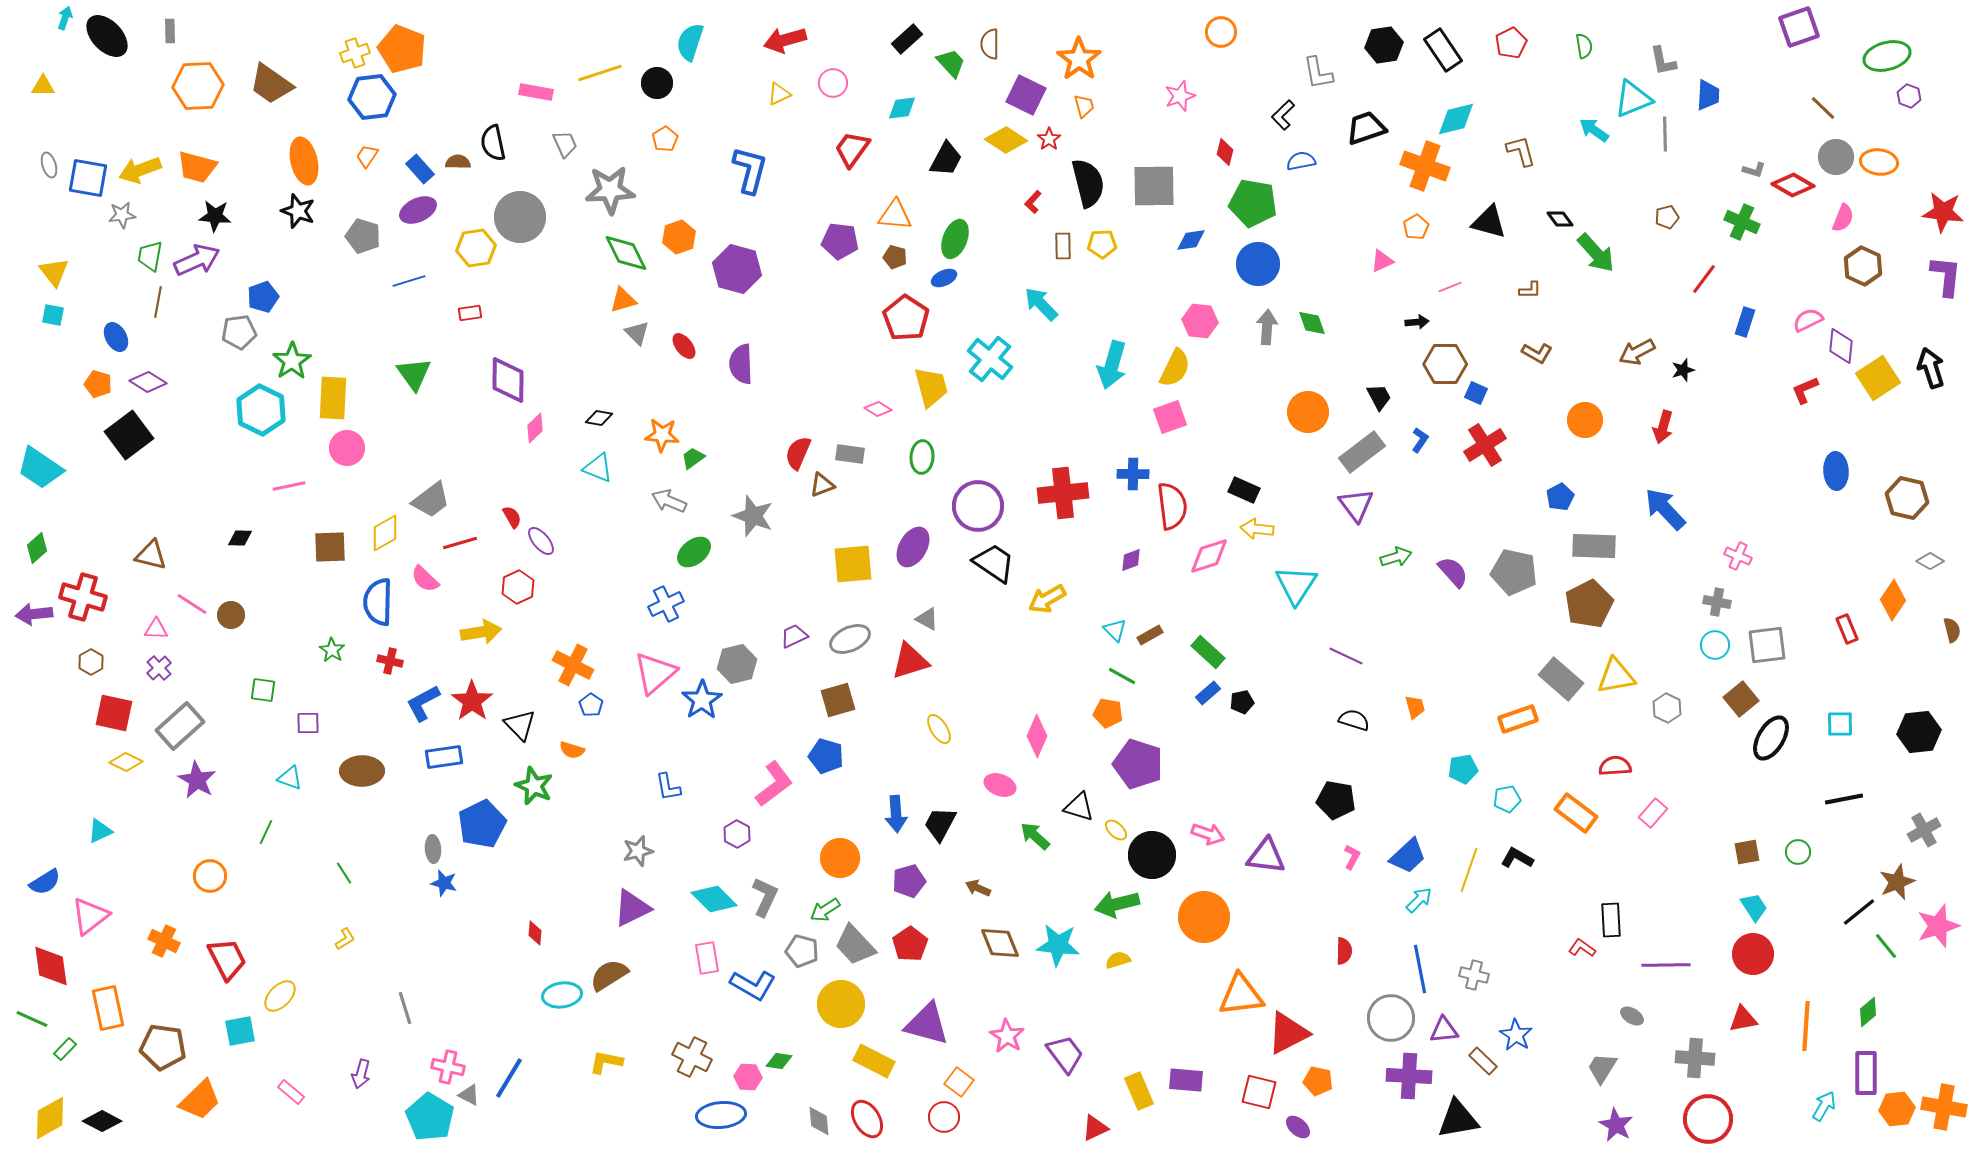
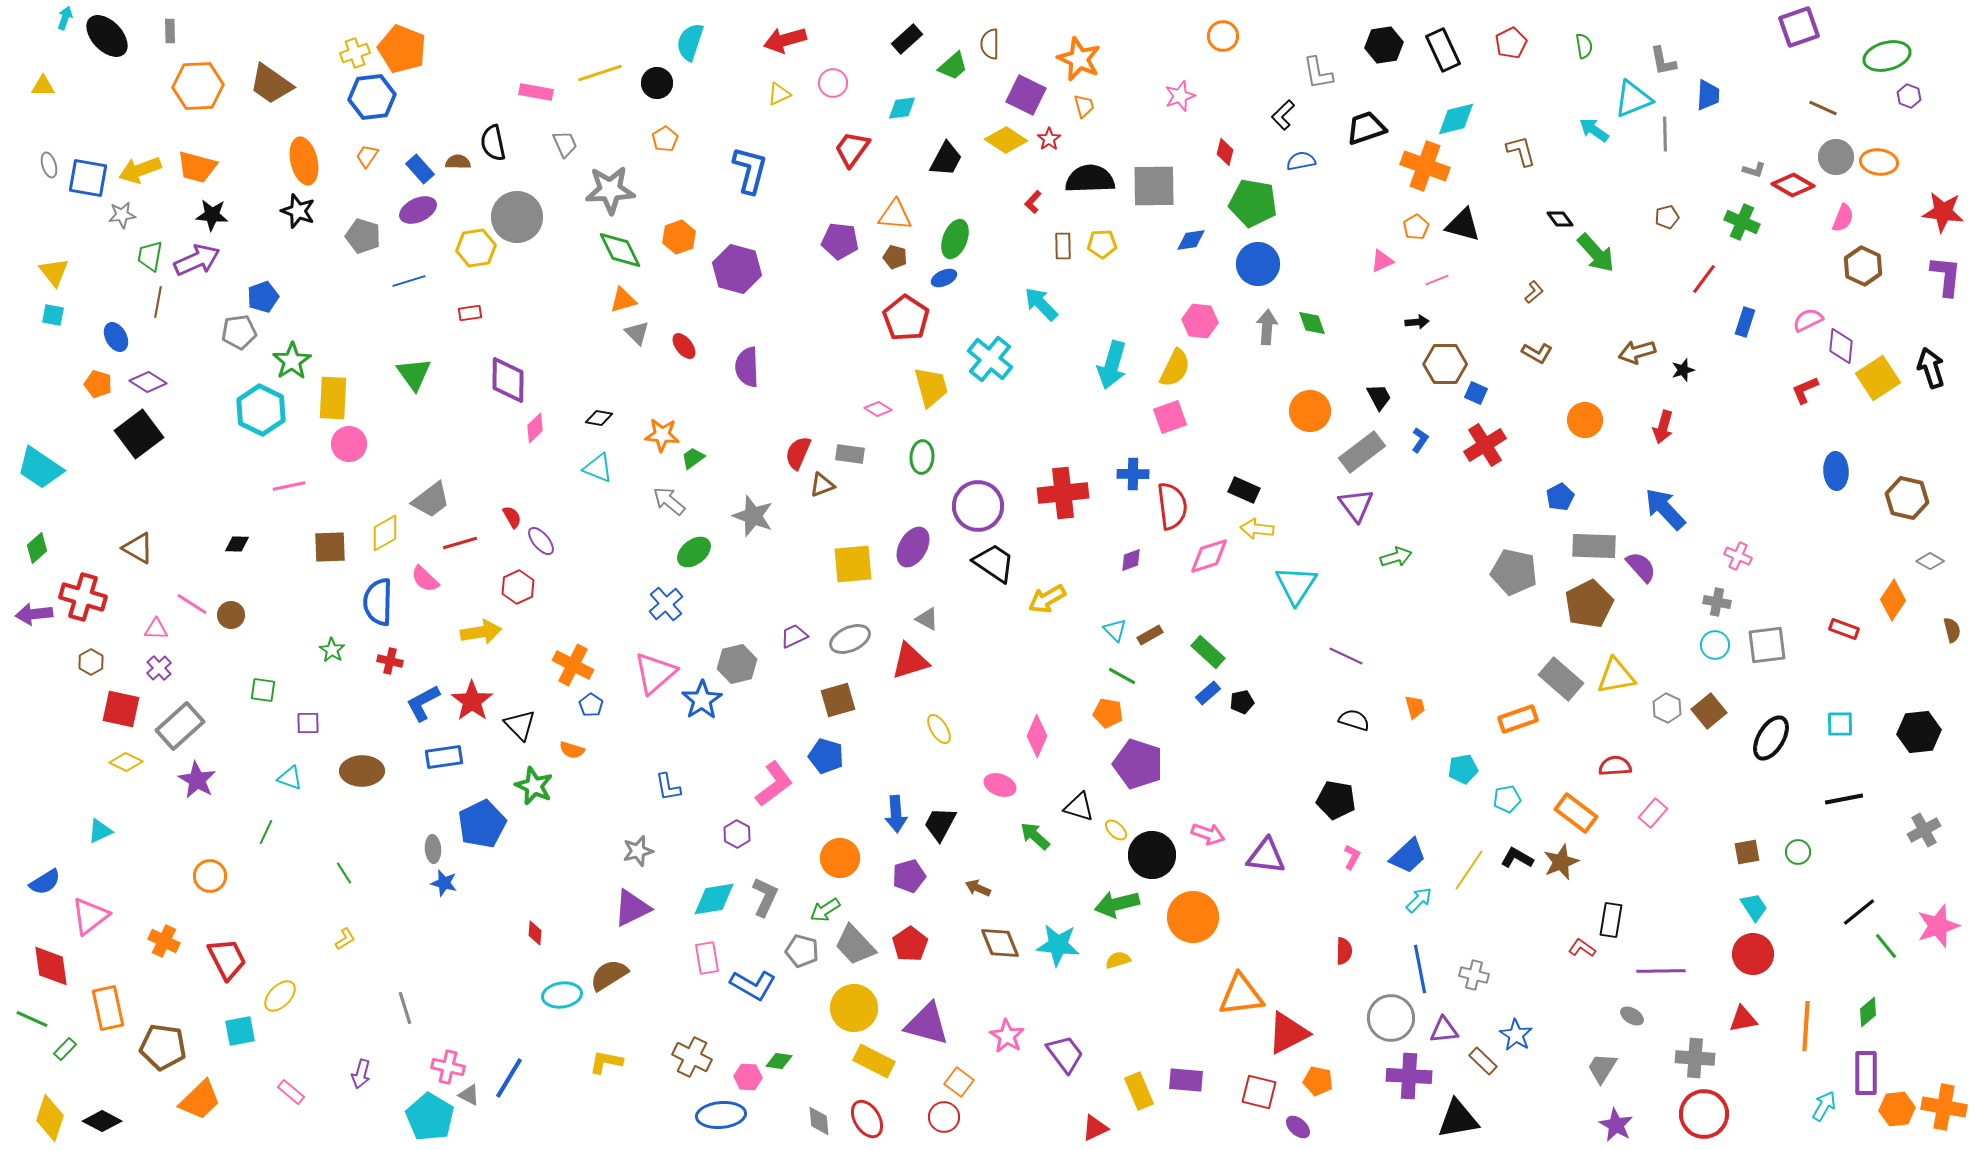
orange circle at (1221, 32): moved 2 px right, 4 px down
black rectangle at (1443, 50): rotated 9 degrees clockwise
orange star at (1079, 59): rotated 12 degrees counterclockwise
green trapezoid at (951, 63): moved 2 px right, 3 px down; rotated 92 degrees clockwise
brown line at (1823, 108): rotated 20 degrees counterclockwise
black semicircle at (1088, 183): moved 2 px right, 4 px up; rotated 78 degrees counterclockwise
black star at (215, 216): moved 3 px left, 1 px up
gray circle at (520, 217): moved 3 px left
black triangle at (1489, 222): moved 26 px left, 3 px down
green diamond at (626, 253): moved 6 px left, 3 px up
pink line at (1450, 287): moved 13 px left, 7 px up
brown L-shape at (1530, 290): moved 4 px right, 2 px down; rotated 40 degrees counterclockwise
brown arrow at (1637, 352): rotated 12 degrees clockwise
purple semicircle at (741, 364): moved 6 px right, 3 px down
orange circle at (1308, 412): moved 2 px right, 1 px up
black square at (129, 435): moved 10 px right, 1 px up
pink circle at (347, 448): moved 2 px right, 4 px up
gray arrow at (669, 501): rotated 16 degrees clockwise
black diamond at (240, 538): moved 3 px left, 6 px down
brown triangle at (151, 555): moved 13 px left, 7 px up; rotated 16 degrees clockwise
purple semicircle at (1453, 572): moved 188 px right, 5 px up
blue cross at (666, 604): rotated 16 degrees counterclockwise
red rectangle at (1847, 629): moved 3 px left; rotated 48 degrees counterclockwise
brown square at (1741, 699): moved 32 px left, 12 px down
red square at (114, 713): moved 7 px right, 4 px up
yellow line at (1469, 870): rotated 15 degrees clockwise
purple pentagon at (909, 881): moved 5 px up
brown star at (1897, 882): moved 336 px left, 20 px up
cyan diamond at (714, 899): rotated 54 degrees counterclockwise
orange circle at (1204, 917): moved 11 px left
black rectangle at (1611, 920): rotated 12 degrees clockwise
purple line at (1666, 965): moved 5 px left, 6 px down
yellow circle at (841, 1004): moved 13 px right, 4 px down
yellow diamond at (50, 1118): rotated 42 degrees counterclockwise
red circle at (1708, 1119): moved 4 px left, 5 px up
